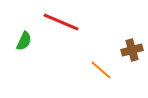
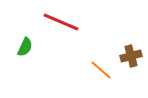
green semicircle: moved 1 px right, 6 px down
brown cross: moved 1 px left, 6 px down
